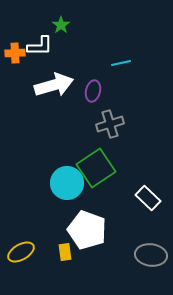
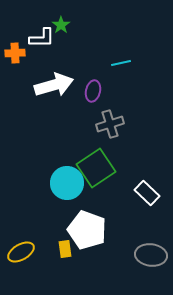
white L-shape: moved 2 px right, 8 px up
white rectangle: moved 1 px left, 5 px up
yellow rectangle: moved 3 px up
